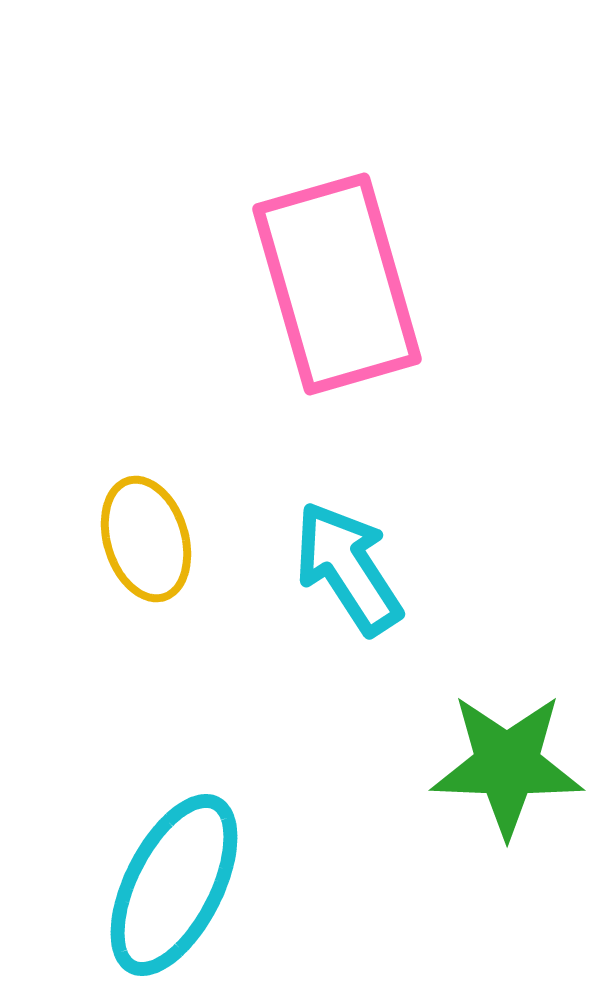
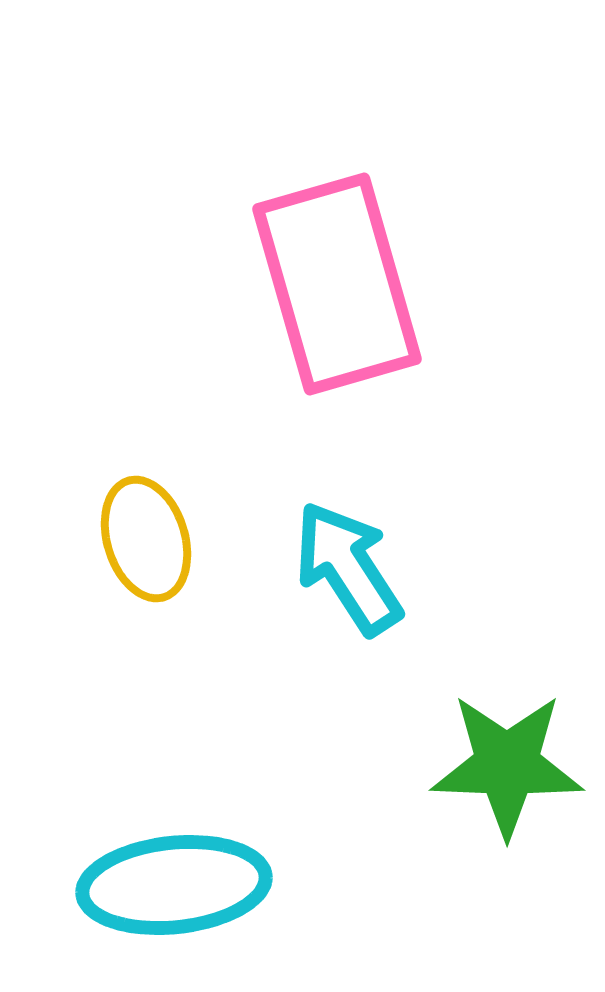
cyan ellipse: rotated 57 degrees clockwise
